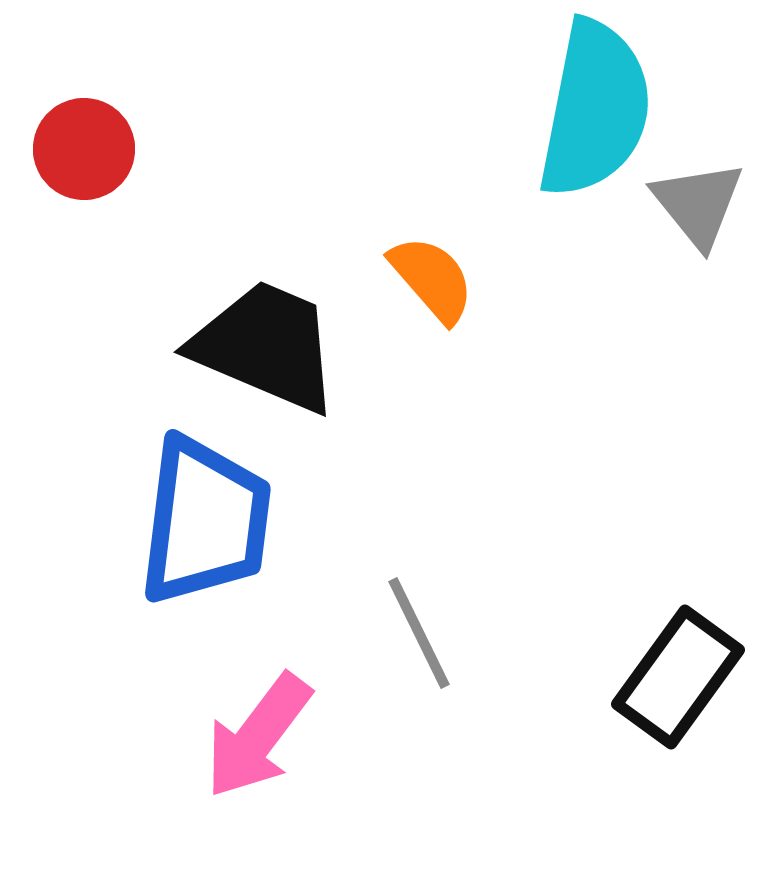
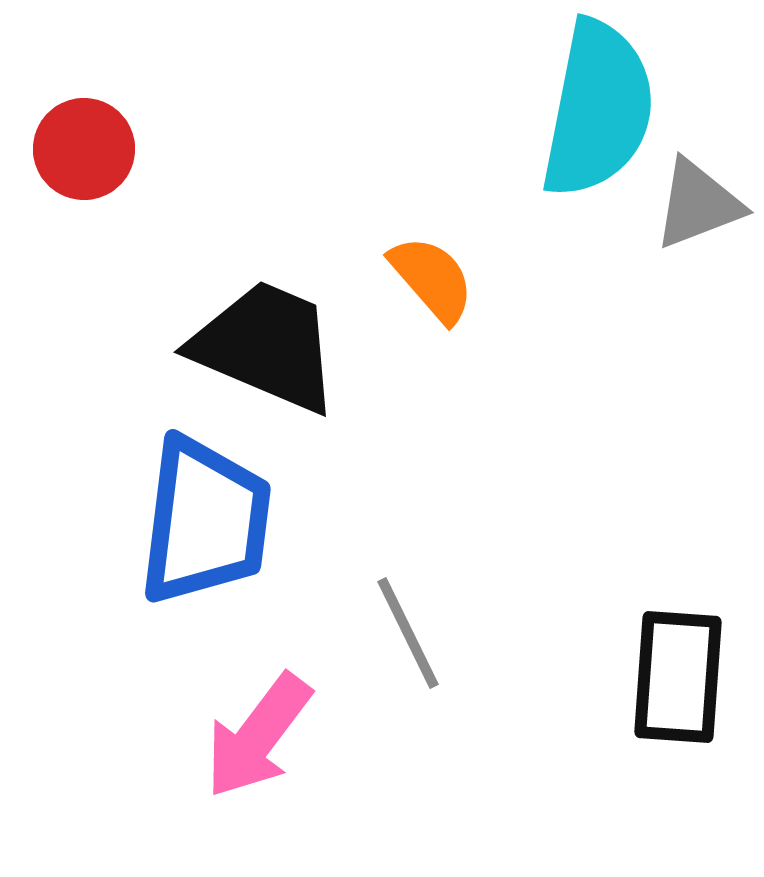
cyan semicircle: moved 3 px right
gray triangle: rotated 48 degrees clockwise
gray line: moved 11 px left
black rectangle: rotated 32 degrees counterclockwise
